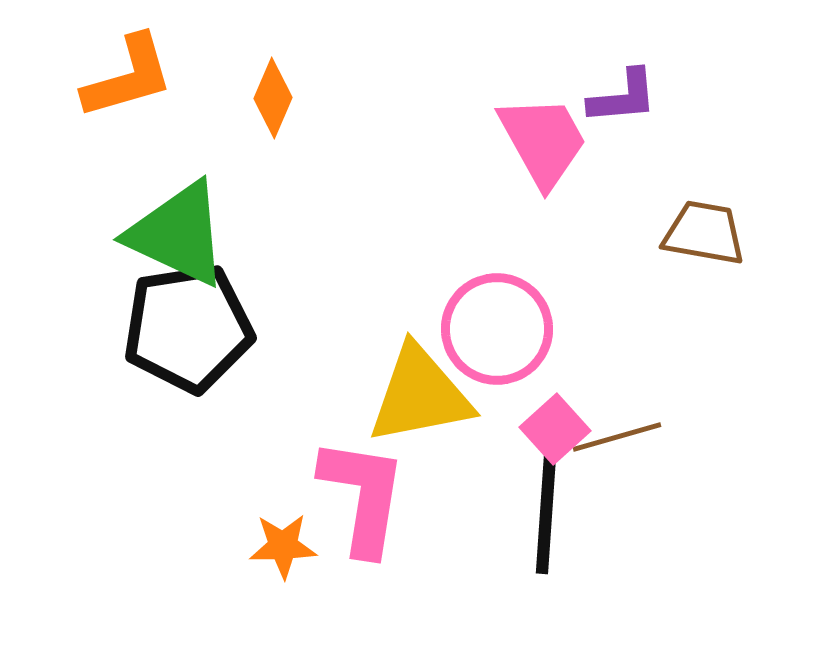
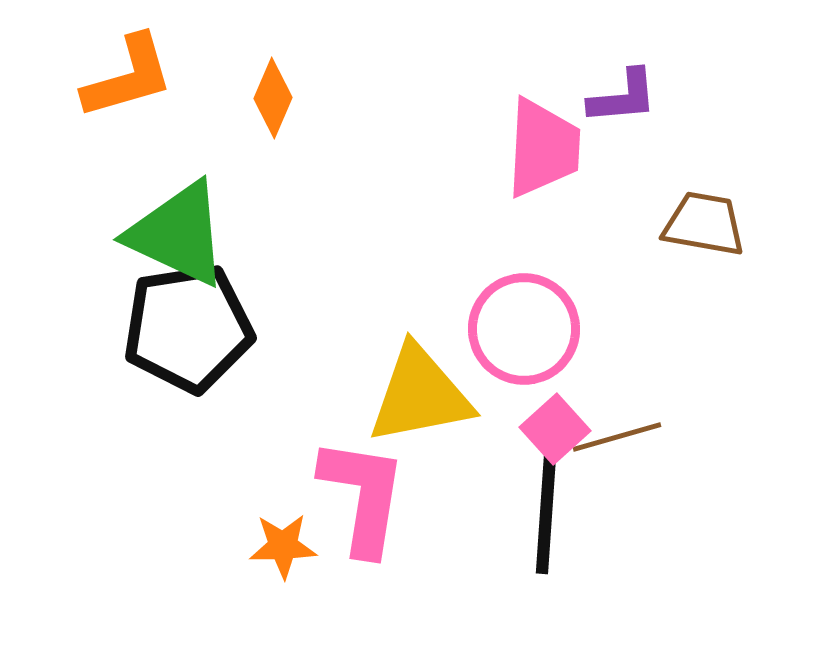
pink trapezoid: moved 7 px down; rotated 32 degrees clockwise
brown trapezoid: moved 9 px up
pink circle: moved 27 px right
